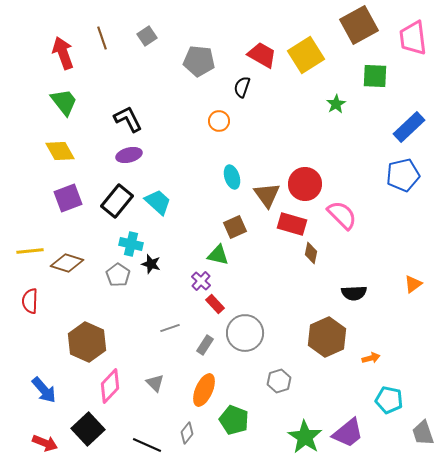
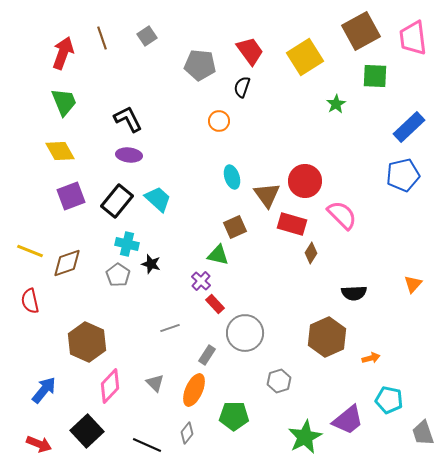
brown square at (359, 25): moved 2 px right, 6 px down
red arrow at (63, 53): rotated 40 degrees clockwise
red trapezoid at (262, 55): moved 12 px left, 4 px up; rotated 24 degrees clockwise
yellow square at (306, 55): moved 1 px left, 2 px down
gray pentagon at (199, 61): moved 1 px right, 4 px down
green trapezoid at (64, 102): rotated 16 degrees clockwise
purple ellipse at (129, 155): rotated 20 degrees clockwise
red circle at (305, 184): moved 3 px up
purple square at (68, 198): moved 3 px right, 2 px up
cyan trapezoid at (158, 202): moved 3 px up
cyan cross at (131, 244): moved 4 px left
yellow line at (30, 251): rotated 28 degrees clockwise
brown diamond at (311, 253): rotated 20 degrees clockwise
brown diamond at (67, 263): rotated 36 degrees counterclockwise
orange triangle at (413, 284): rotated 12 degrees counterclockwise
red semicircle at (30, 301): rotated 15 degrees counterclockwise
gray rectangle at (205, 345): moved 2 px right, 10 px down
blue arrow at (44, 390): rotated 100 degrees counterclockwise
orange ellipse at (204, 390): moved 10 px left
green pentagon at (234, 420): moved 4 px up; rotated 20 degrees counterclockwise
black square at (88, 429): moved 1 px left, 2 px down
purple trapezoid at (348, 433): moved 13 px up
green star at (305, 437): rotated 12 degrees clockwise
red arrow at (45, 443): moved 6 px left, 1 px down
